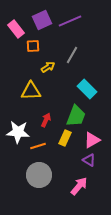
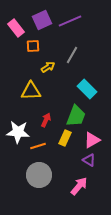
pink rectangle: moved 1 px up
